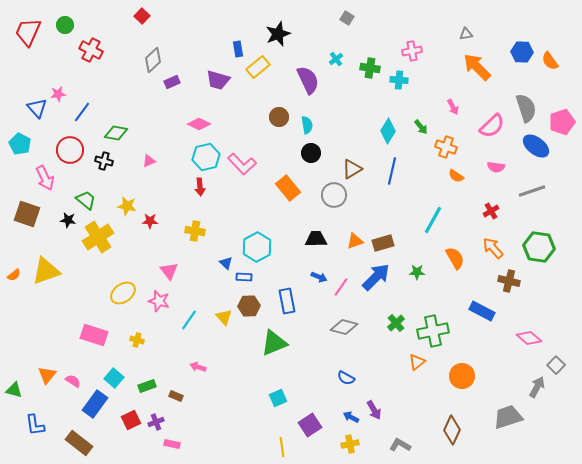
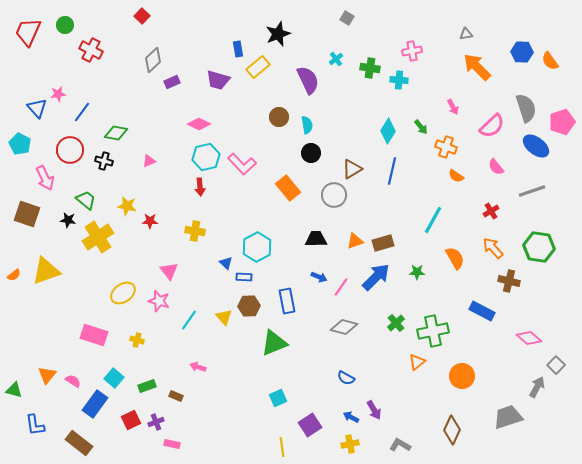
pink semicircle at (496, 167): rotated 42 degrees clockwise
